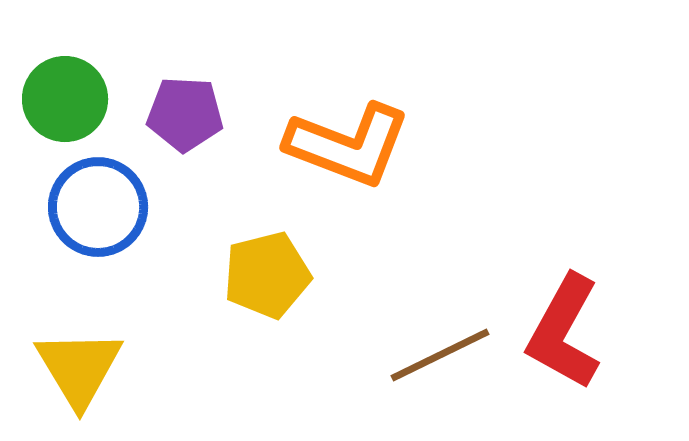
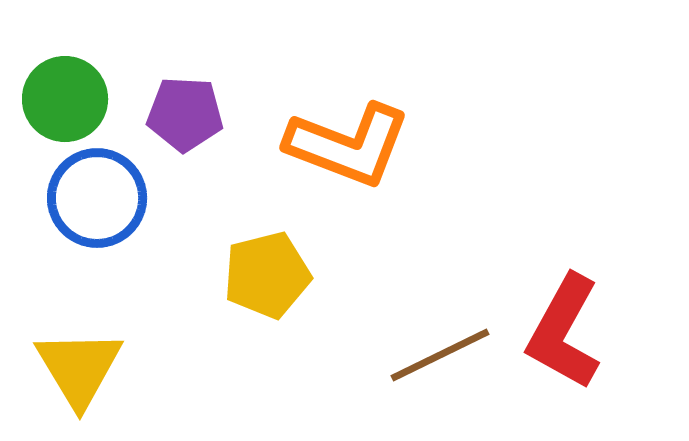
blue circle: moved 1 px left, 9 px up
